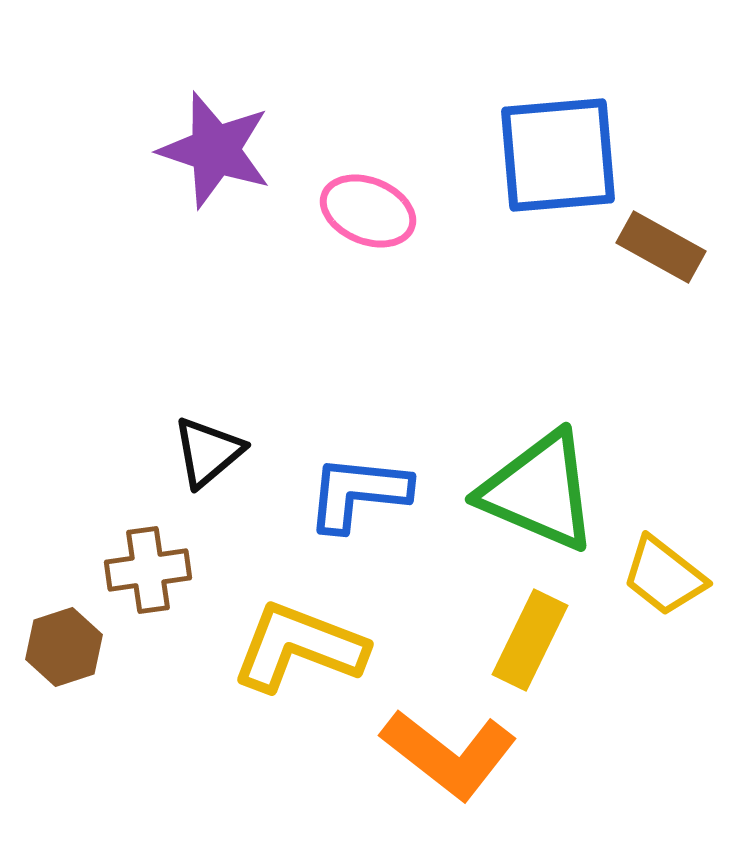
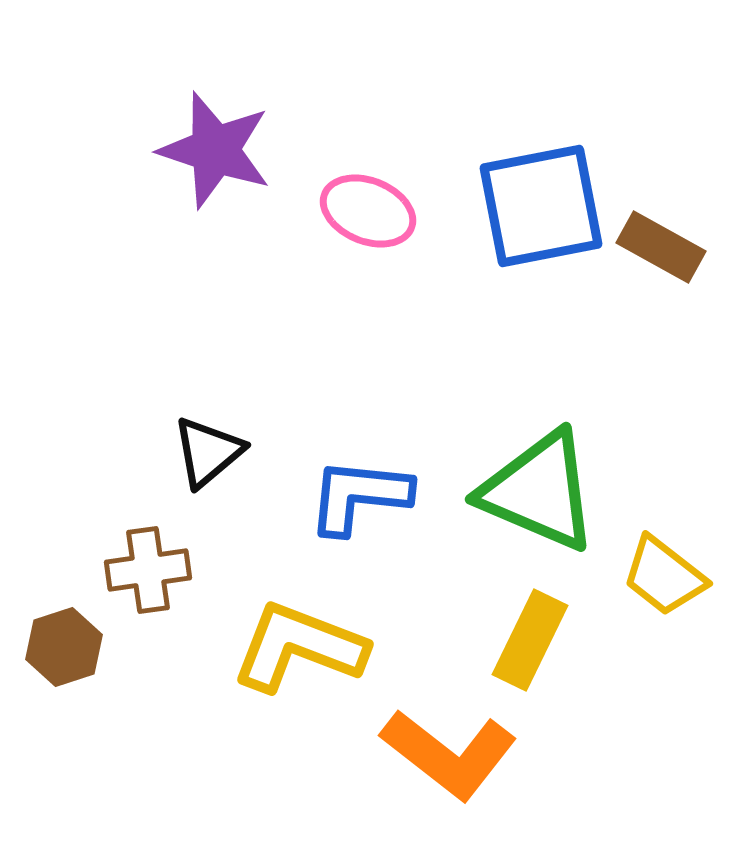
blue square: moved 17 px left, 51 px down; rotated 6 degrees counterclockwise
blue L-shape: moved 1 px right, 3 px down
